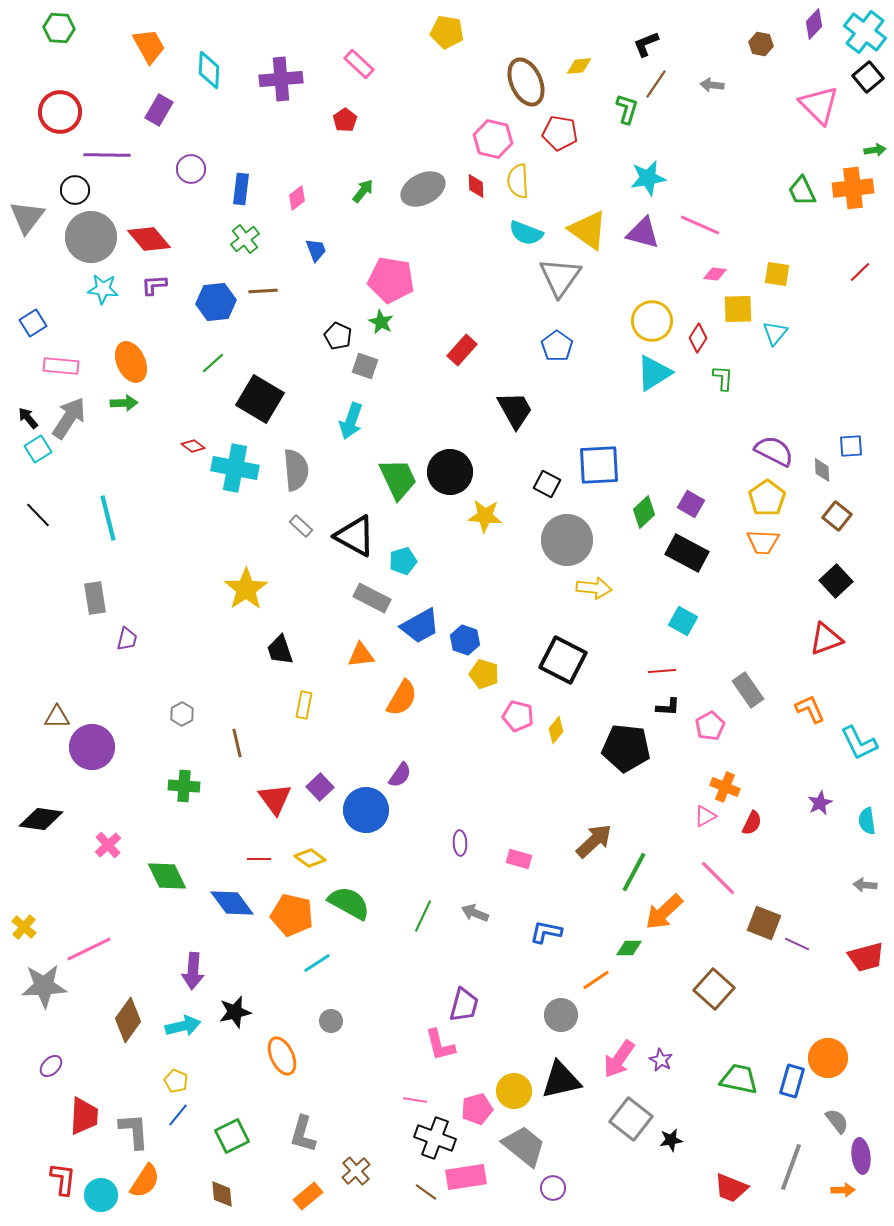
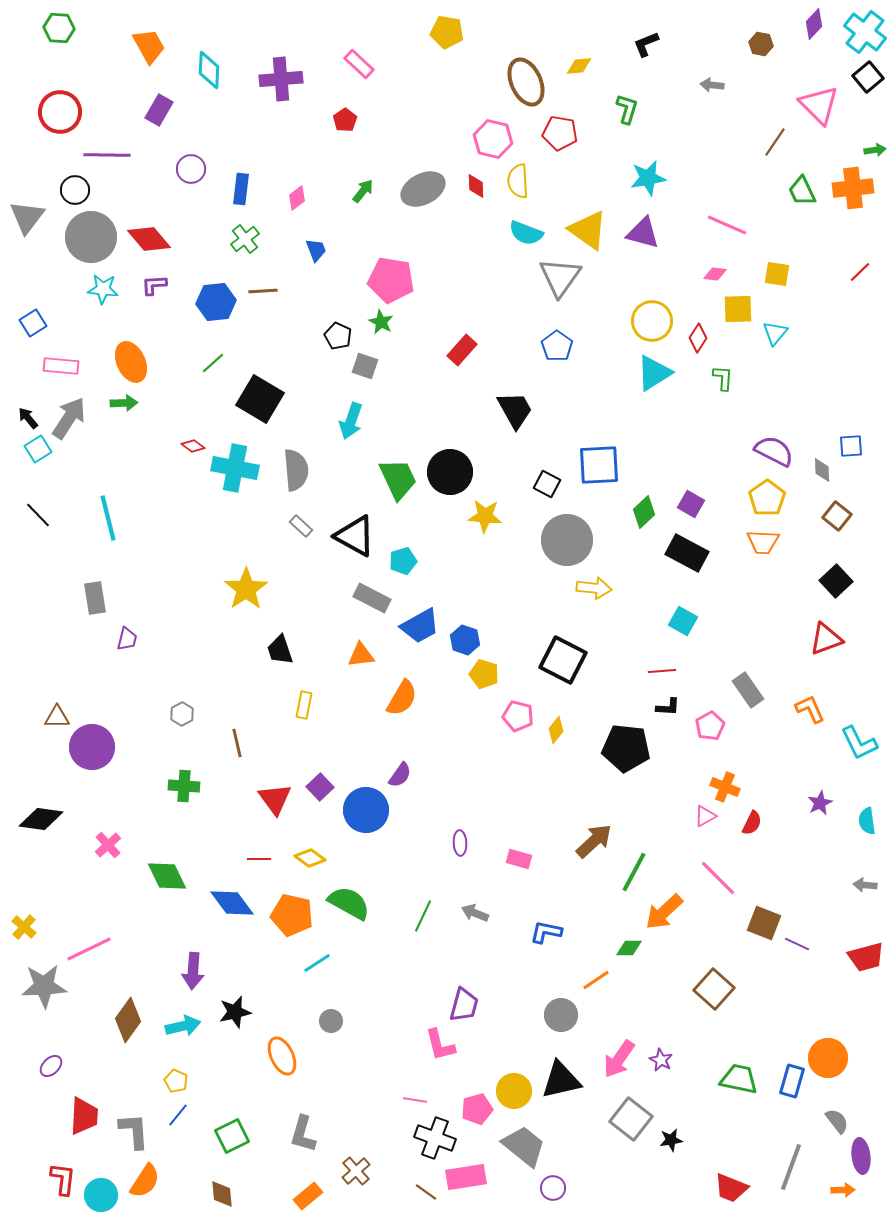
brown line at (656, 84): moved 119 px right, 58 px down
pink line at (700, 225): moved 27 px right
